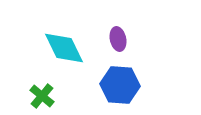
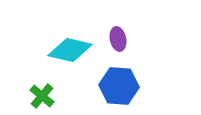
cyan diamond: moved 6 px right, 2 px down; rotated 51 degrees counterclockwise
blue hexagon: moved 1 px left, 1 px down
